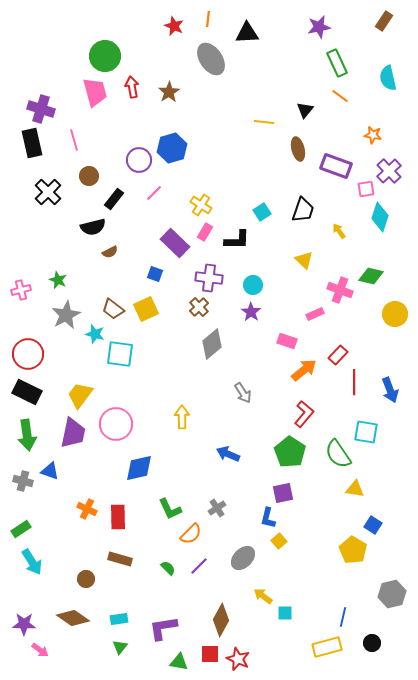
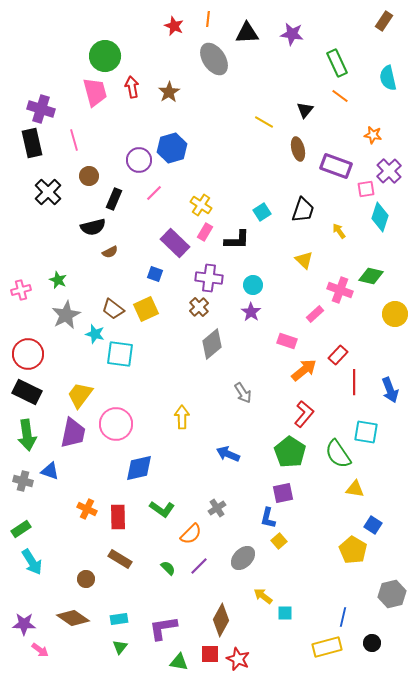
purple star at (319, 27): moved 27 px left, 7 px down; rotated 20 degrees clockwise
gray ellipse at (211, 59): moved 3 px right
yellow line at (264, 122): rotated 24 degrees clockwise
black rectangle at (114, 199): rotated 15 degrees counterclockwise
pink rectangle at (315, 314): rotated 18 degrees counterclockwise
green L-shape at (170, 509): moved 8 px left; rotated 30 degrees counterclockwise
brown rectangle at (120, 559): rotated 15 degrees clockwise
